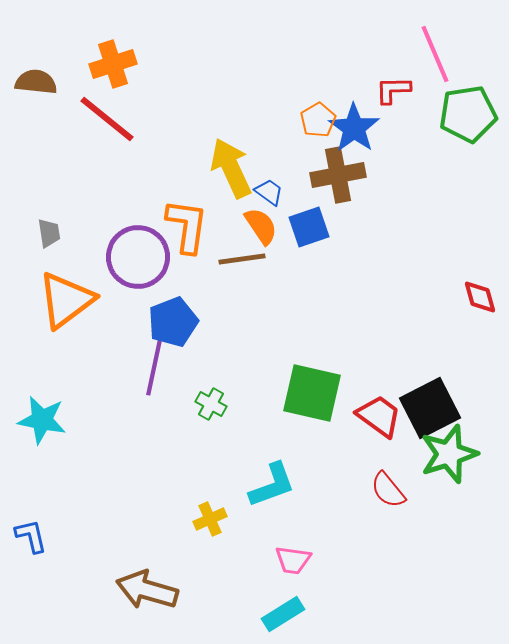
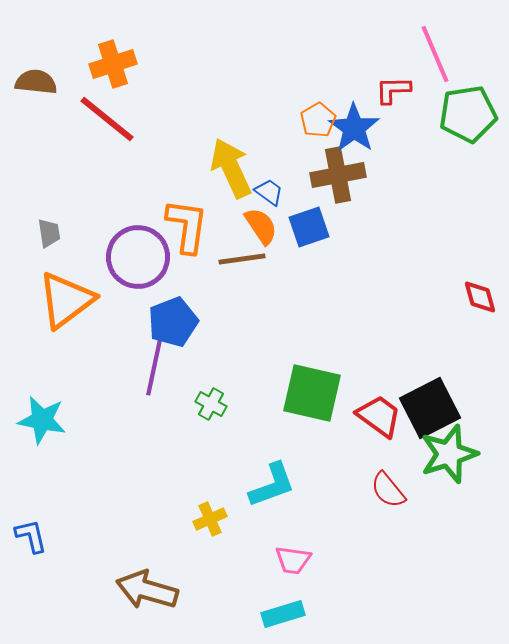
cyan rectangle: rotated 15 degrees clockwise
